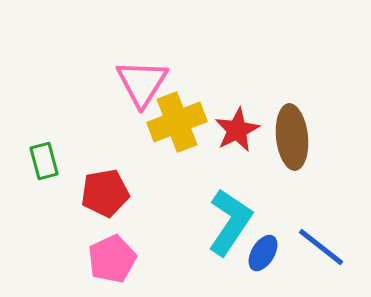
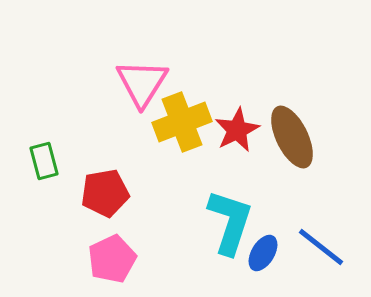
yellow cross: moved 5 px right
brown ellipse: rotated 20 degrees counterclockwise
cyan L-shape: rotated 16 degrees counterclockwise
